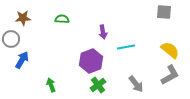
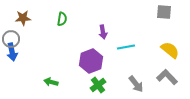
green semicircle: rotated 96 degrees clockwise
blue arrow: moved 10 px left, 8 px up; rotated 138 degrees clockwise
gray L-shape: moved 3 px left, 2 px down; rotated 105 degrees counterclockwise
green arrow: moved 3 px up; rotated 56 degrees counterclockwise
